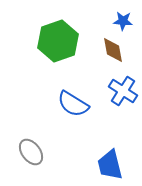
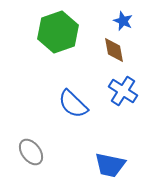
blue star: rotated 18 degrees clockwise
green hexagon: moved 9 px up
brown diamond: moved 1 px right
blue semicircle: rotated 12 degrees clockwise
blue trapezoid: rotated 64 degrees counterclockwise
